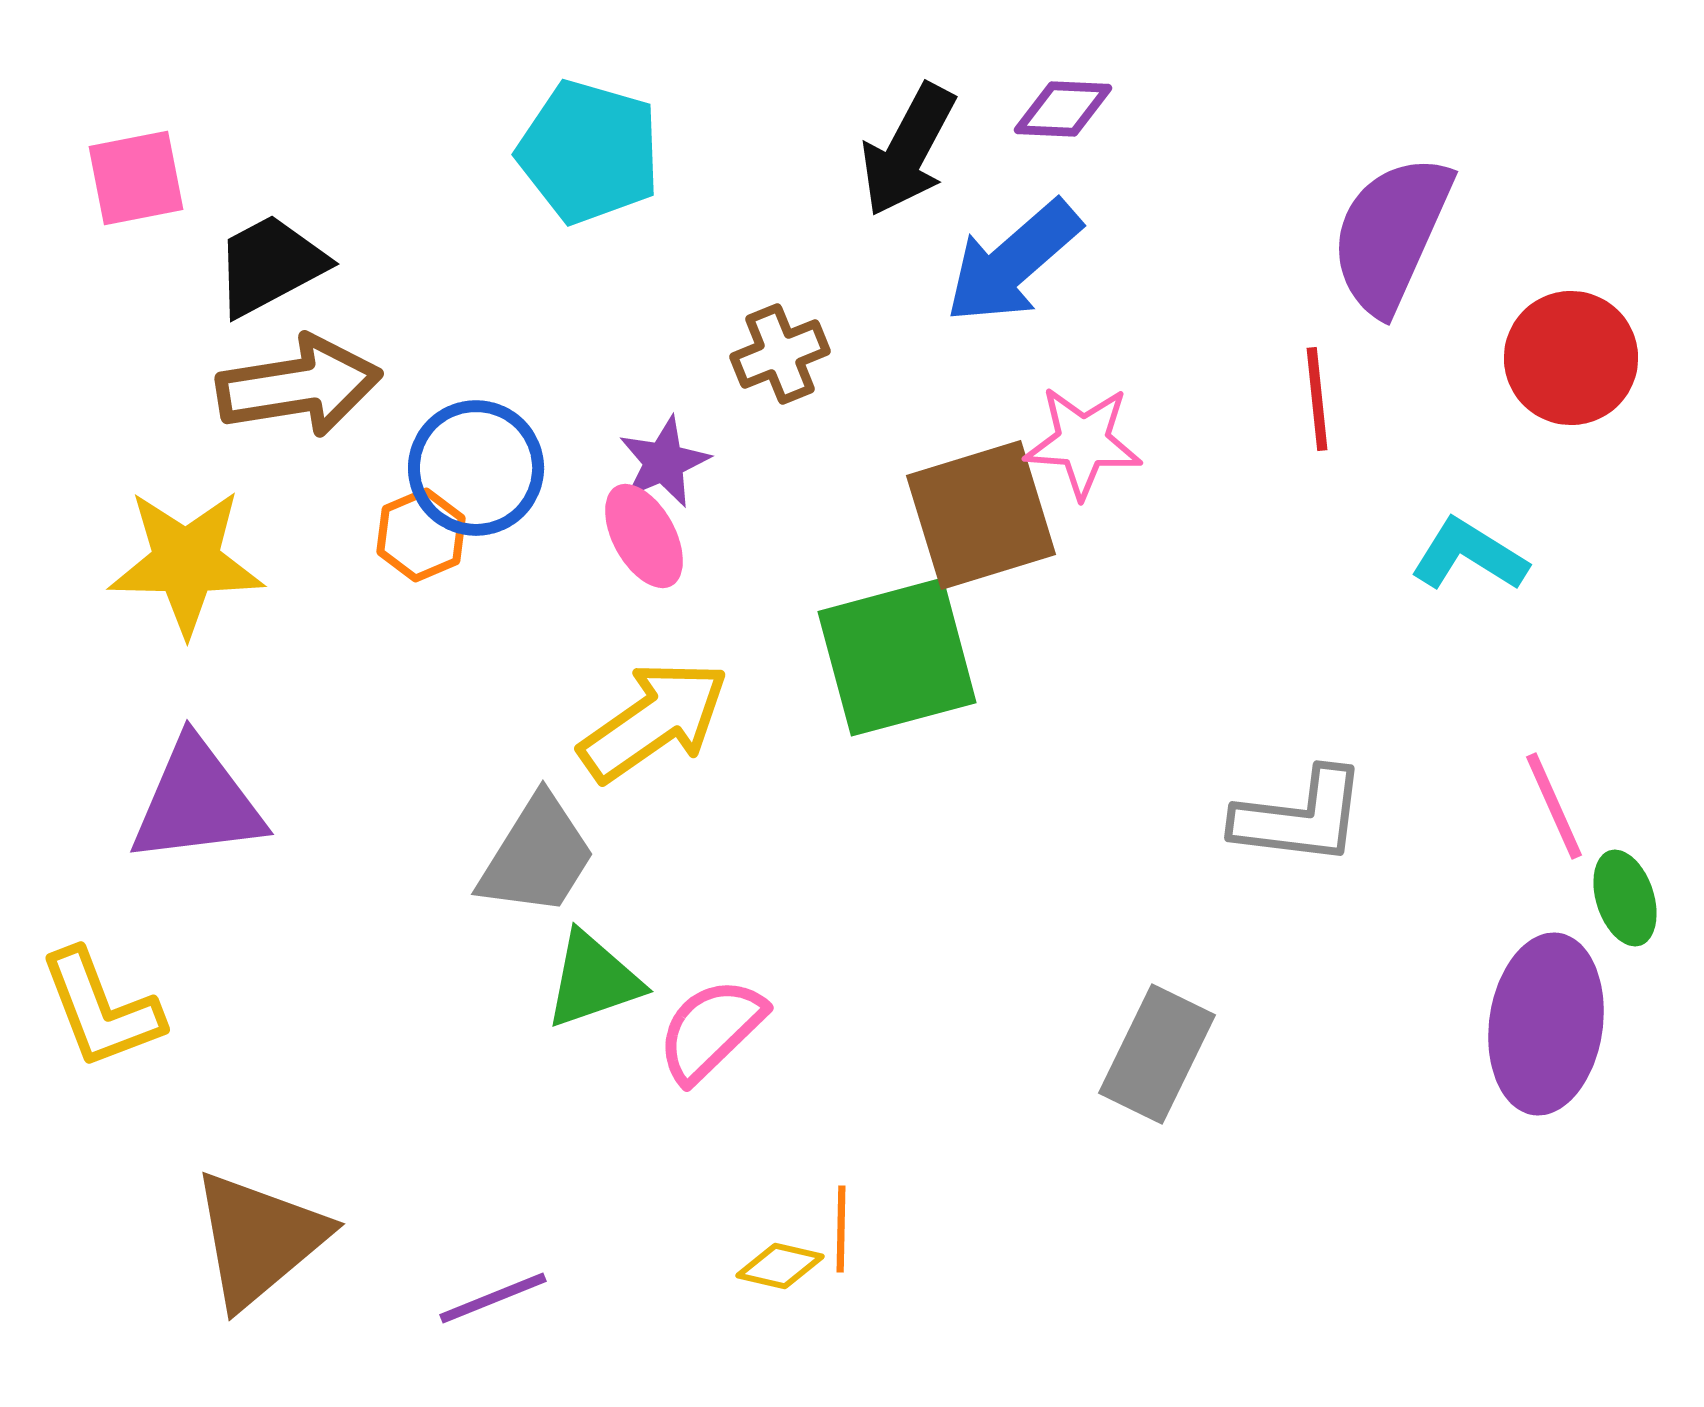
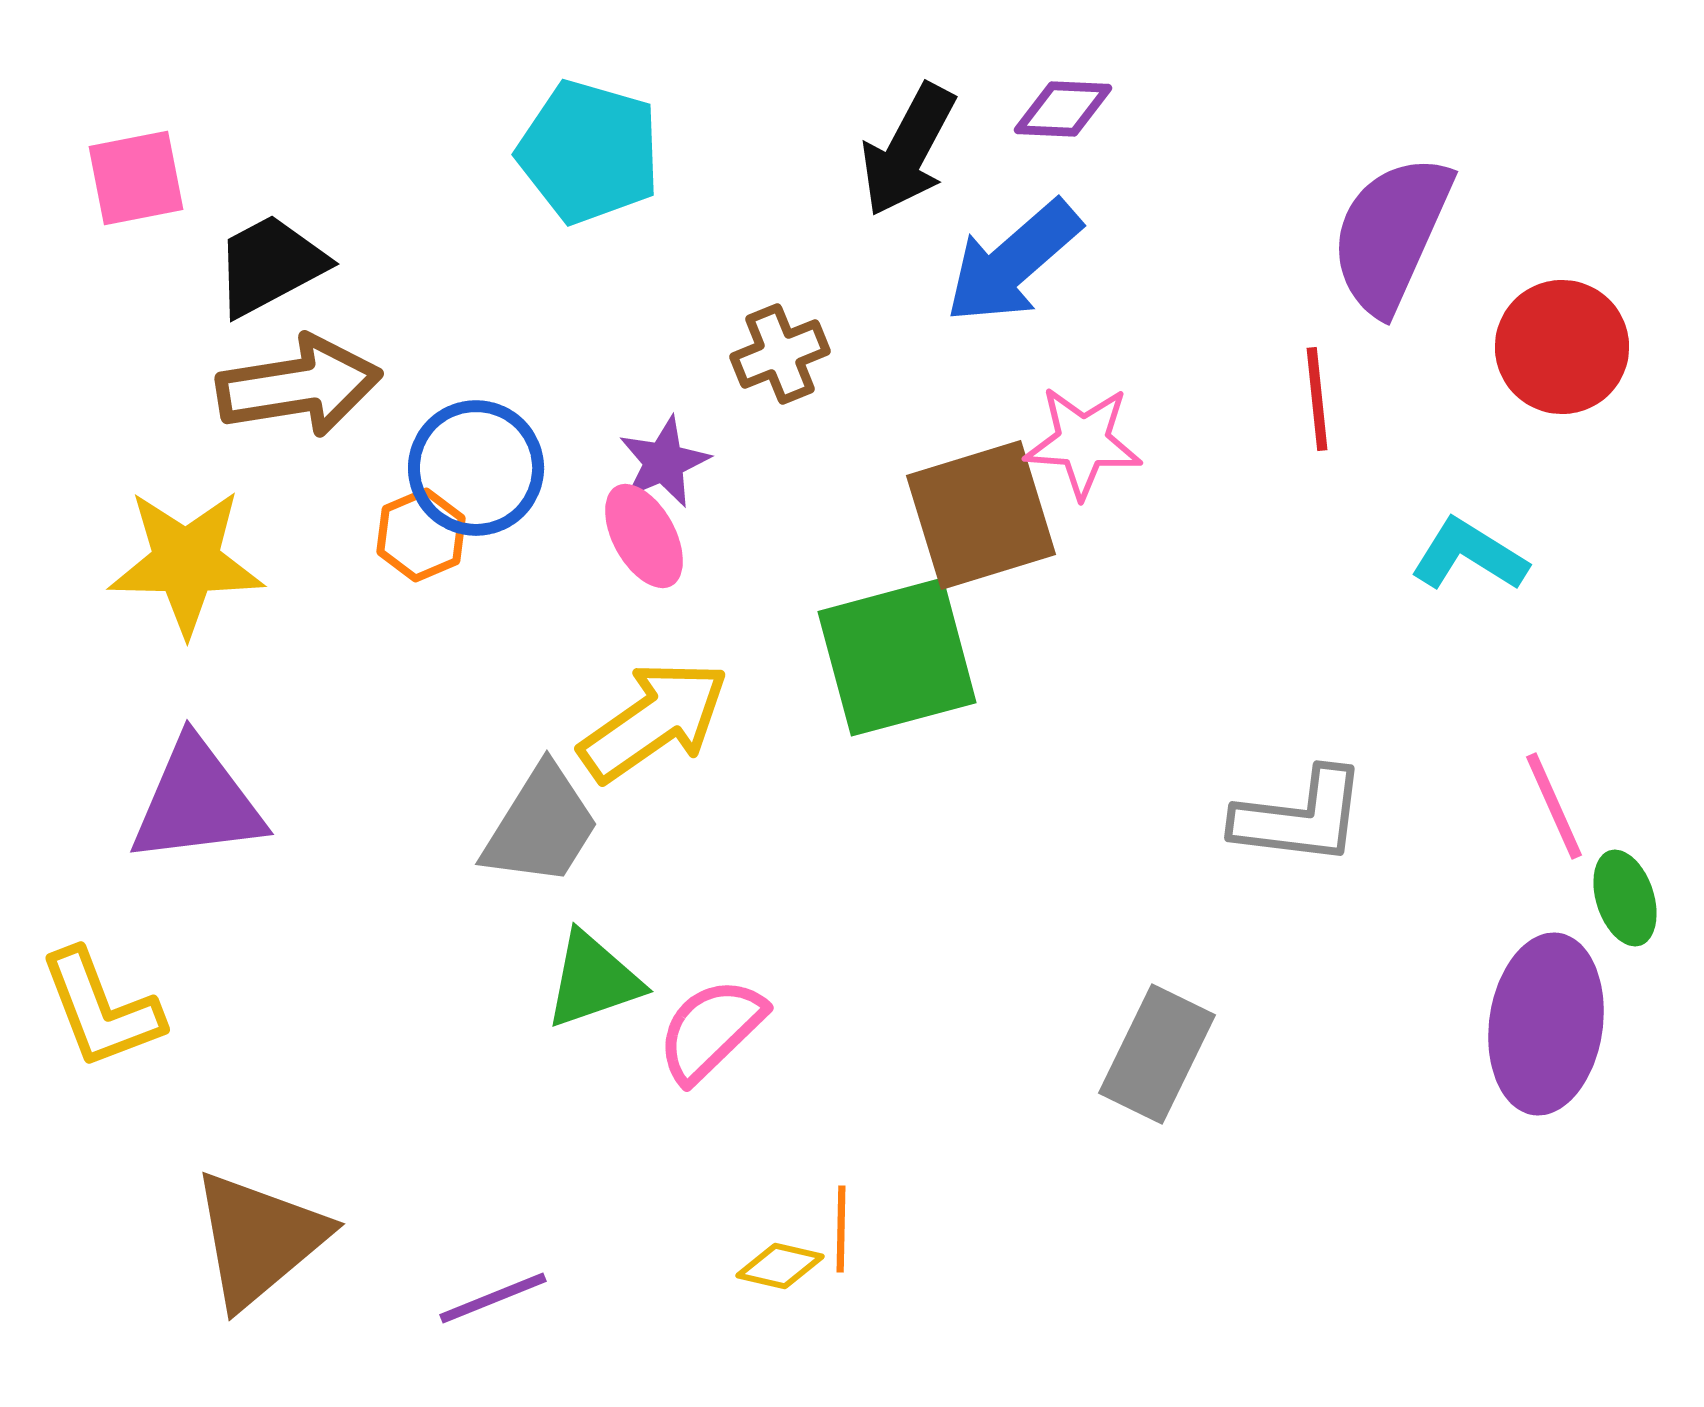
red circle: moved 9 px left, 11 px up
gray trapezoid: moved 4 px right, 30 px up
